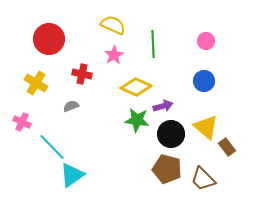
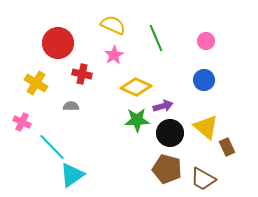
red circle: moved 9 px right, 4 px down
green line: moved 3 px right, 6 px up; rotated 20 degrees counterclockwise
blue circle: moved 1 px up
gray semicircle: rotated 21 degrees clockwise
green star: rotated 10 degrees counterclockwise
black circle: moved 1 px left, 1 px up
brown rectangle: rotated 12 degrees clockwise
brown trapezoid: rotated 16 degrees counterclockwise
